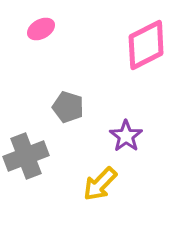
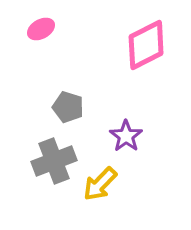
gray cross: moved 28 px right, 5 px down
